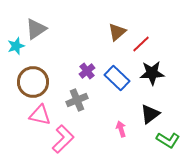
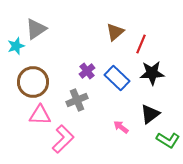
brown triangle: moved 2 px left
red line: rotated 24 degrees counterclockwise
pink triangle: rotated 10 degrees counterclockwise
pink arrow: moved 2 px up; rotated 35 degrees counterclockwise
